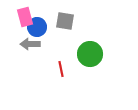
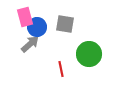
gray square: moved 3 px down
gray arrow: rotated 138 degrees clockwise
green circle: moved 1 px left
